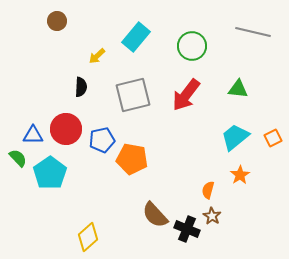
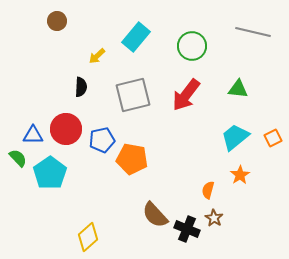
brown star: moved 2 px right, 2 px down
